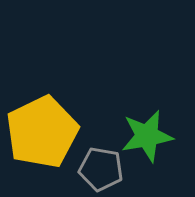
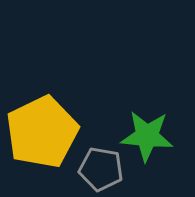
green star: rotated 16 degrees clockwise
